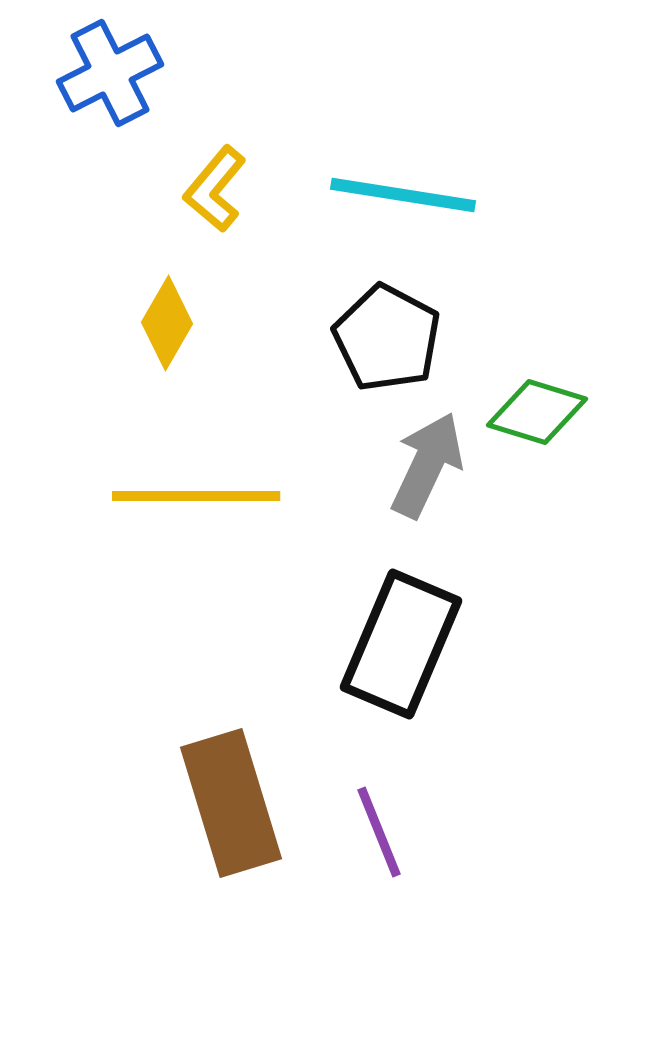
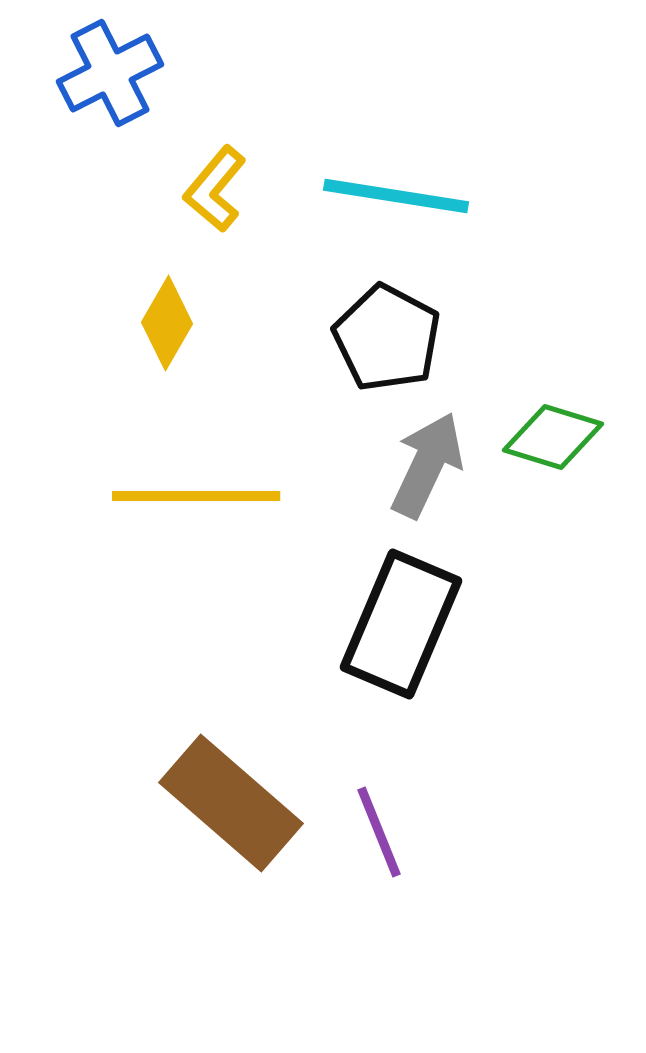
cyan line: moved 7 px left, 1 px down
green diamond: moved 16 px right, 25 px down
black rectangle: moved 20 px up
brown rectangle: rotated 32 degrees counterclockwise
